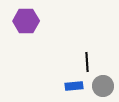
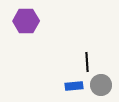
gray circle: moved 2 px left, 1 px up
